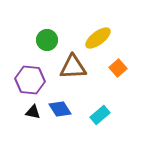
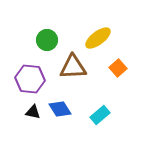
purple hexagon: moved 1 px up
